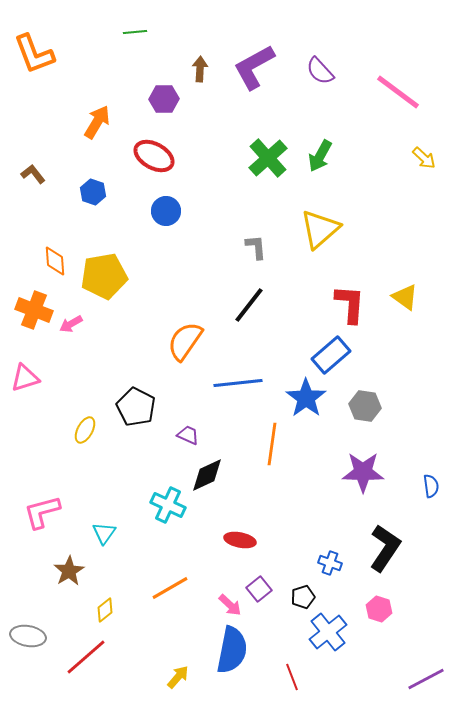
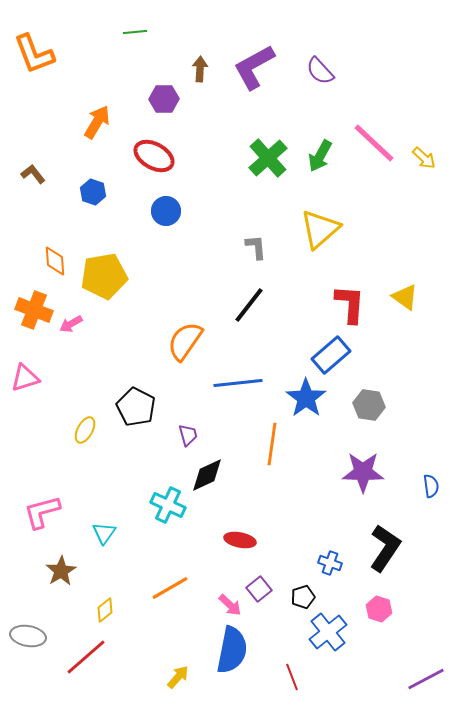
pink line at (398, 92): moved 24 px left, 51 px down; rotated 6 degrees clockwise
gray hexagon at (365, 406): moved 4 px right, 1 px up
purple trapezoid at (188, 435): rotated 50 degrees clockwise
brown star at (69, 571): moved 8 px left
